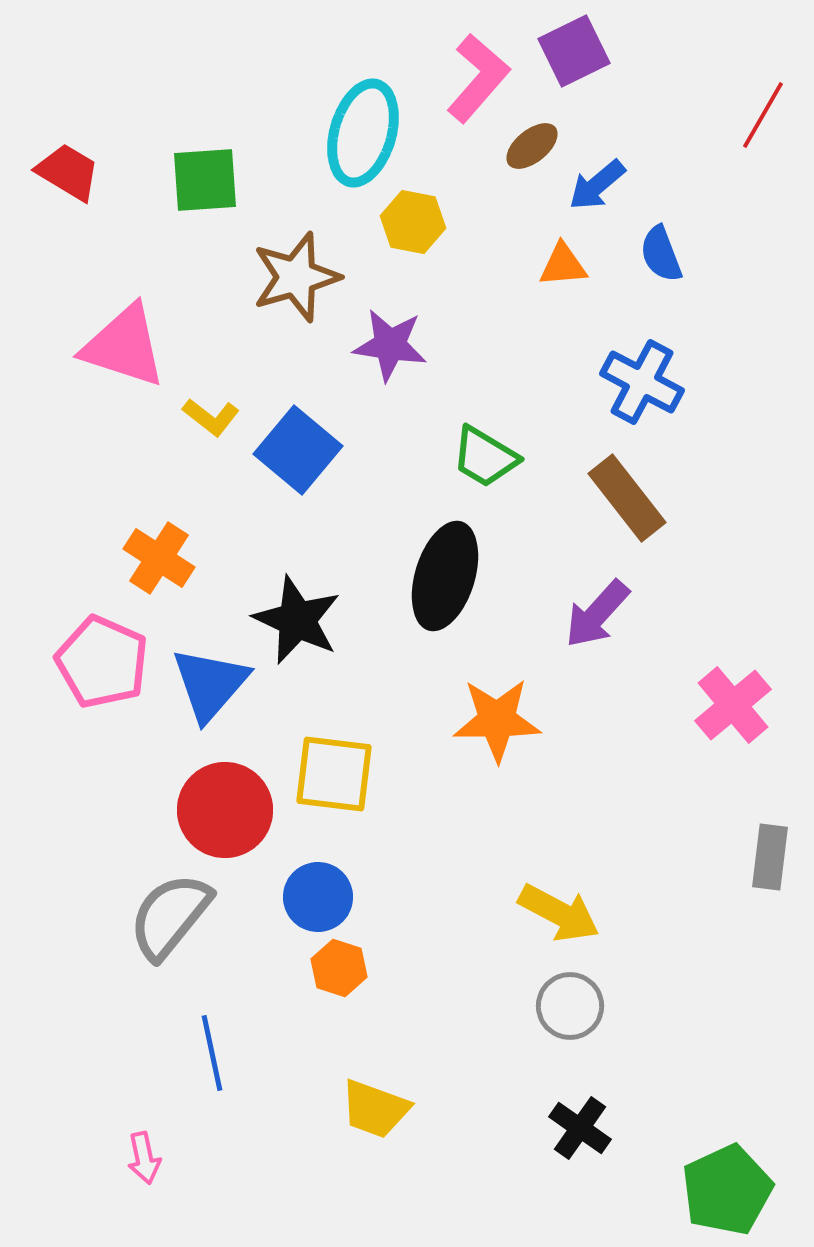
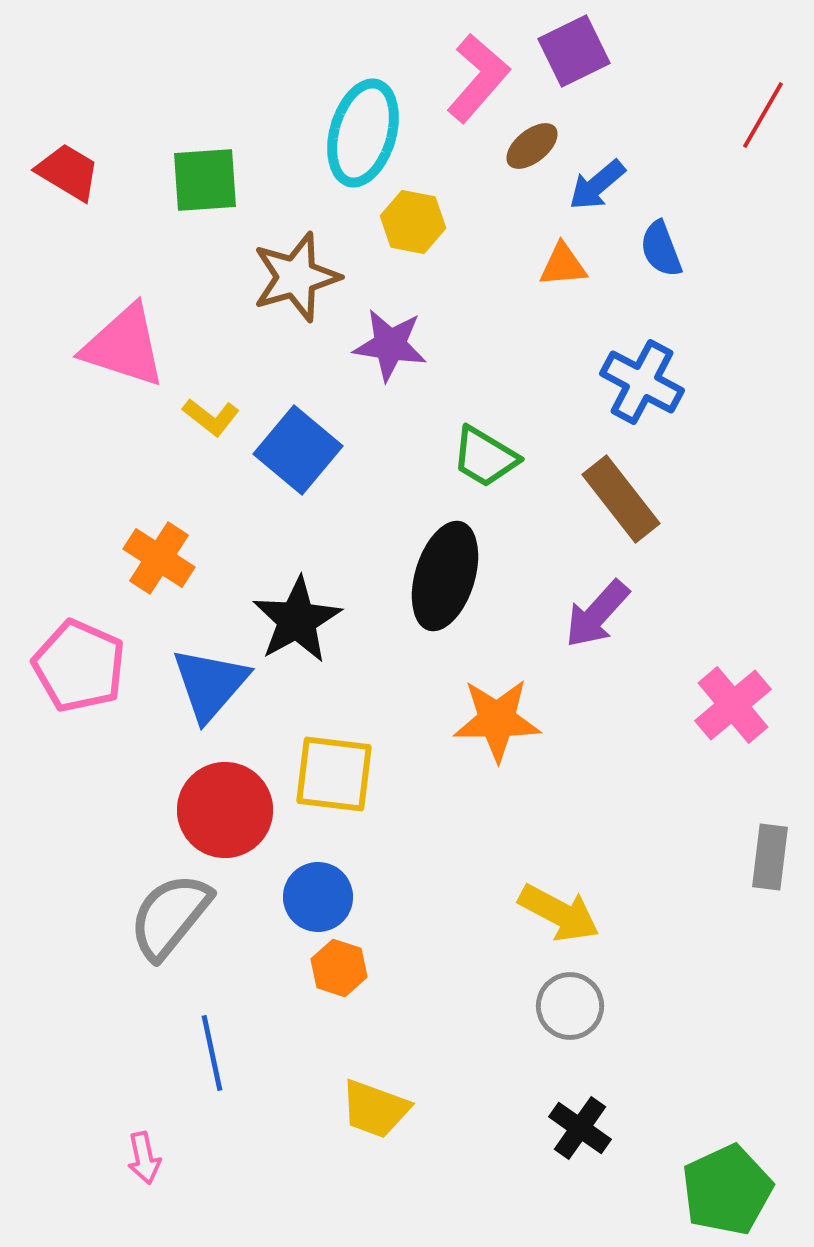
blue semicircle: moved 5 px up
brown rectangle: moved 6 px left, 1 px down
black star: rotated 18 degrees clockwise
pink pentagon: moved 23 px left, 4 px down
